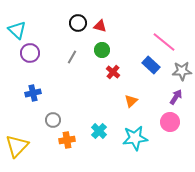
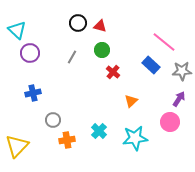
purple arrow: moved 3 px right, 2 px down
